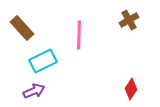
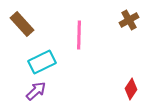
brown rectangle: moved 4 px up
cyan rectangle: moved 1 px left, 1 px down
purple arrow: moved 2 px right; rotated 20 degrees counterclockwise
